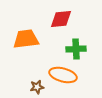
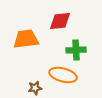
red diamond: moved 1 px left, 2 px down
green cross: moved 1 px down
brown star: moved 2 px left, 1 px down
